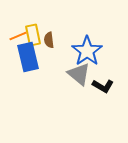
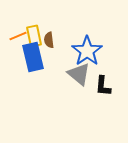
yellow rectangle: moved 1 px right, 1 px down
blue rectangle: moved 5 px right
black L-shape: rotated 65 degrees clockwise
